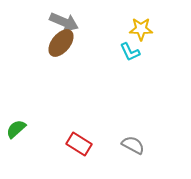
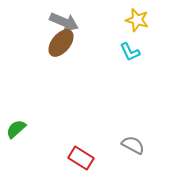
yellow star: moved 4 px left, 9 px up; rotated 15 degrees clockwise
red rectangle: moved 2 px right, 14 px down
